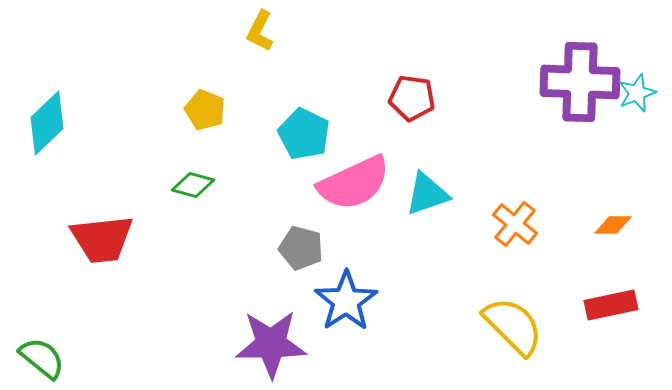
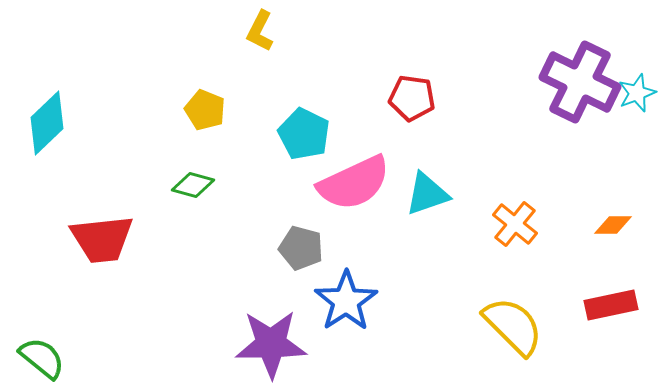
purple cross: rotated 24 degrees clockwise
